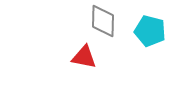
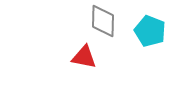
cyan pentagon: rotated 8 degrees clockwise
